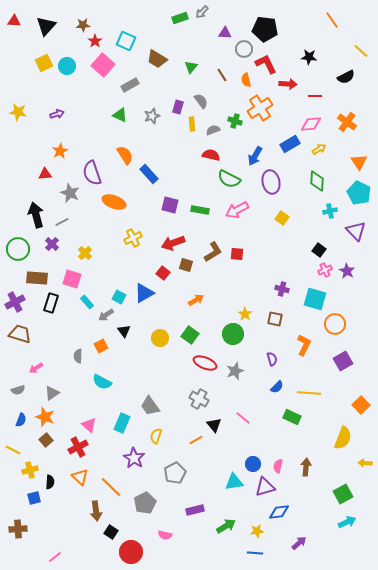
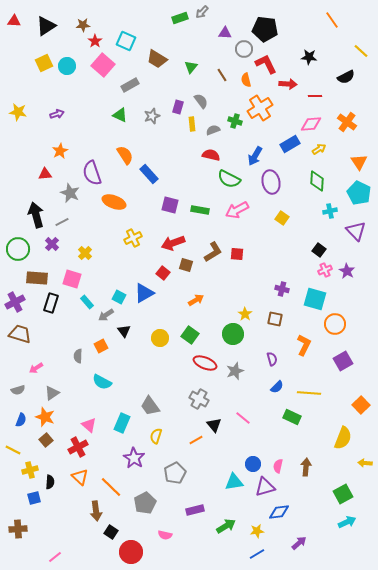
black triangle at (46, 26): rotated 15 degrees clockwise
blue line at (255, 553): moved 2 px right, 1 px down; rotated 35 degrees counterclockwise
